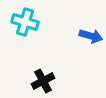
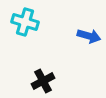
blue arrow: moved 2 px left
